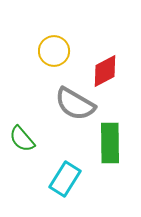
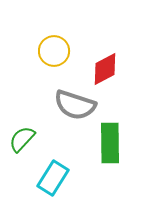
red diamond: moved 2 px up
gray semicircle: moved 1 px down; rotated 12 degrees counterclockwise
green semicircle: rotated 84 degrees clockwise
cyan rectangle: moved 12 px left, 1 px up
